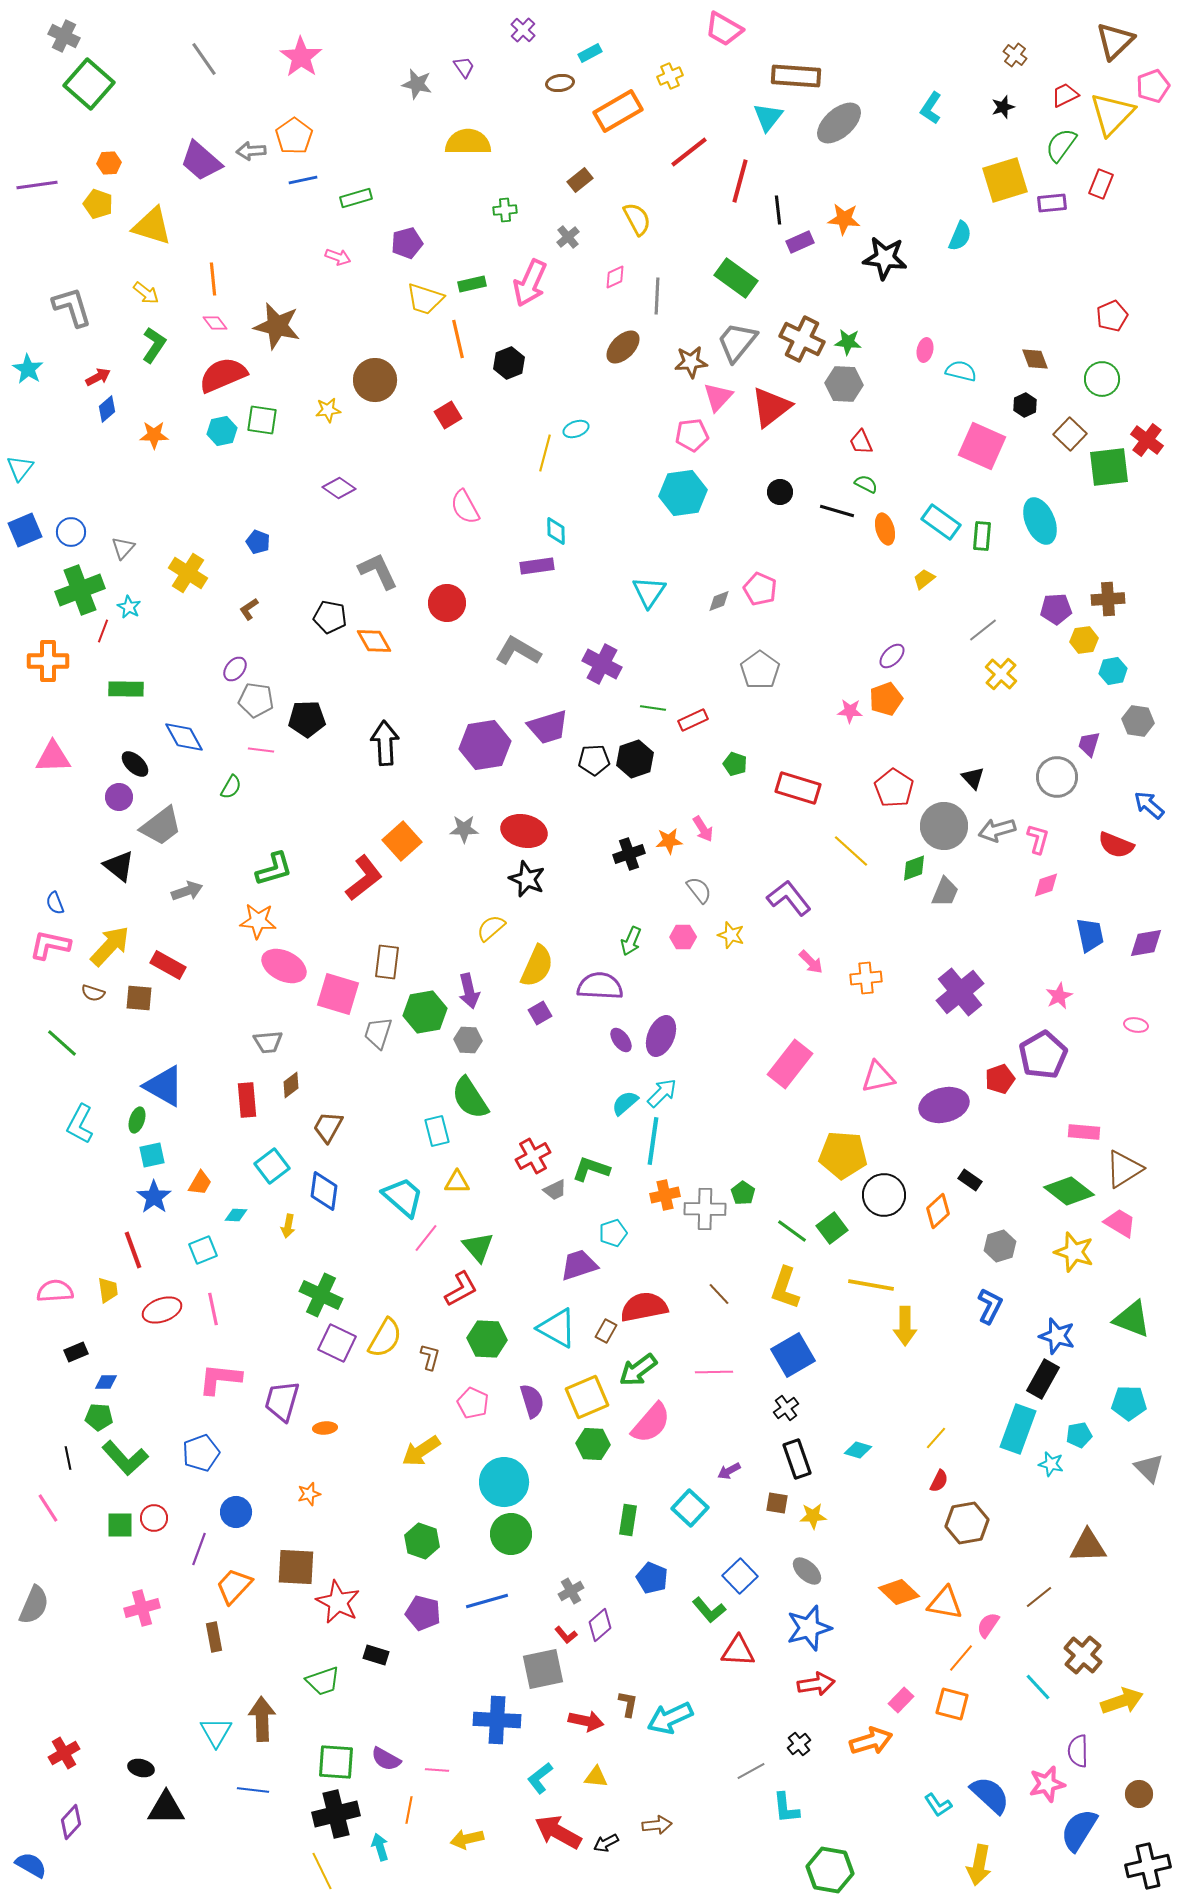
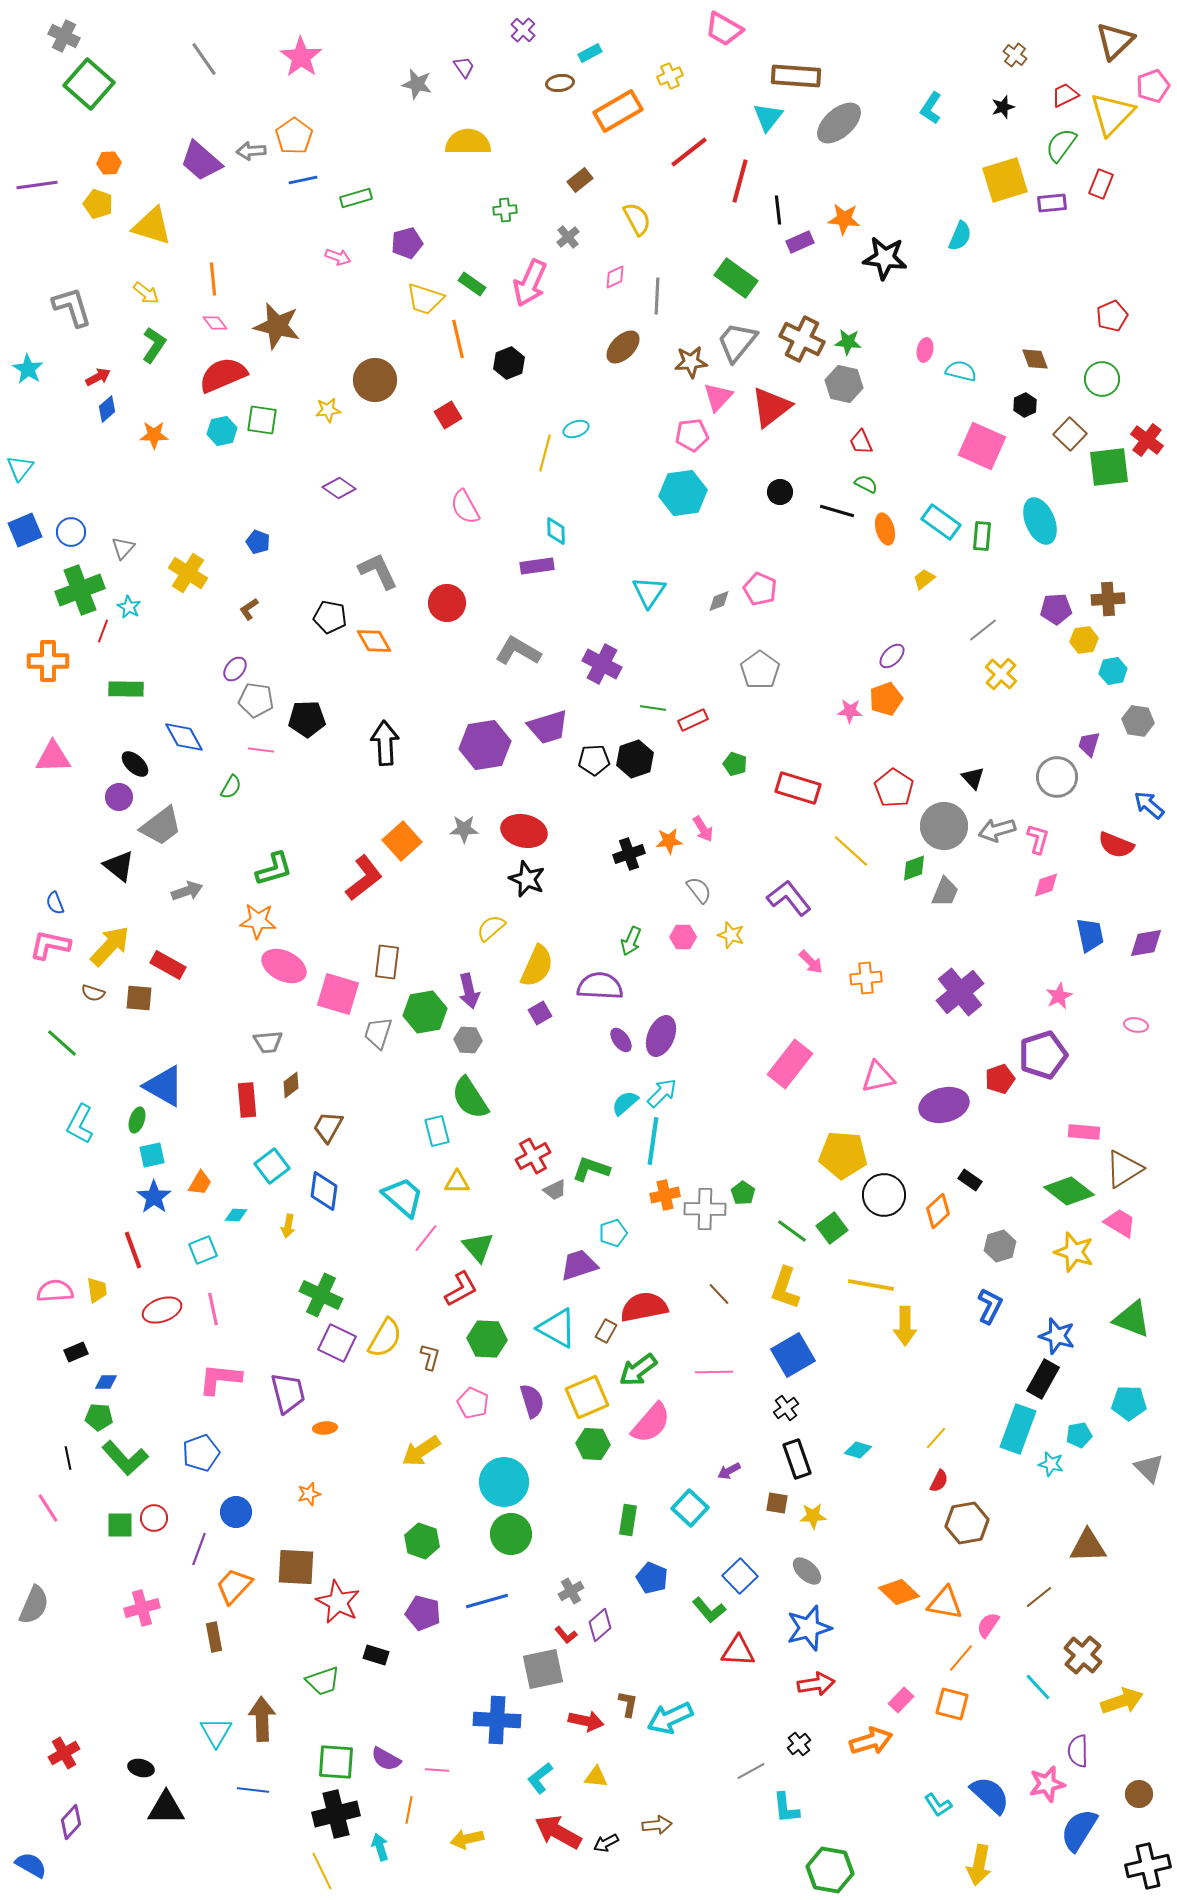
green rectangle at (472, 284): rotated 48 degrees clockwise
gray hexagon at (844, 384): rotated 9 degrees clockwise
purple pentagon at (1043, 1055): rotated 12 degrees clockwise
yellow trapezoid at (108, 1290): moved 11 px left
purple trapezoid at (282, 1401): moved 6 px right, 8 px up; rotated 150 degrees clockwise
